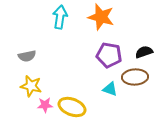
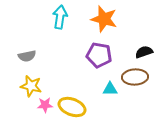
orange star: moved 3 px right, 2 px down
purple pentagon: moved 10 px left
cyan triangle: rotated 21 degrees counterclockwise
